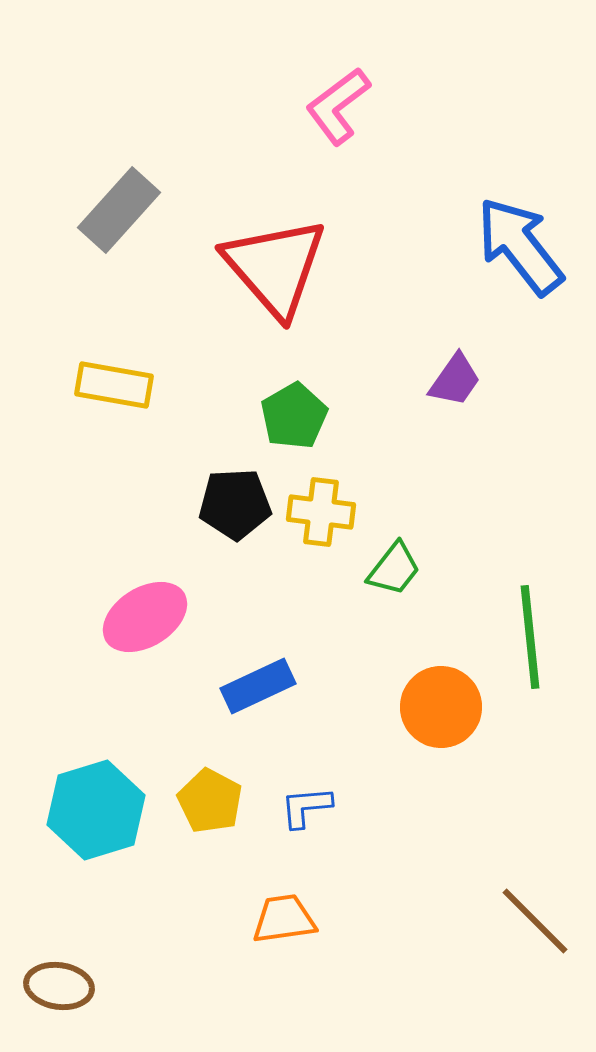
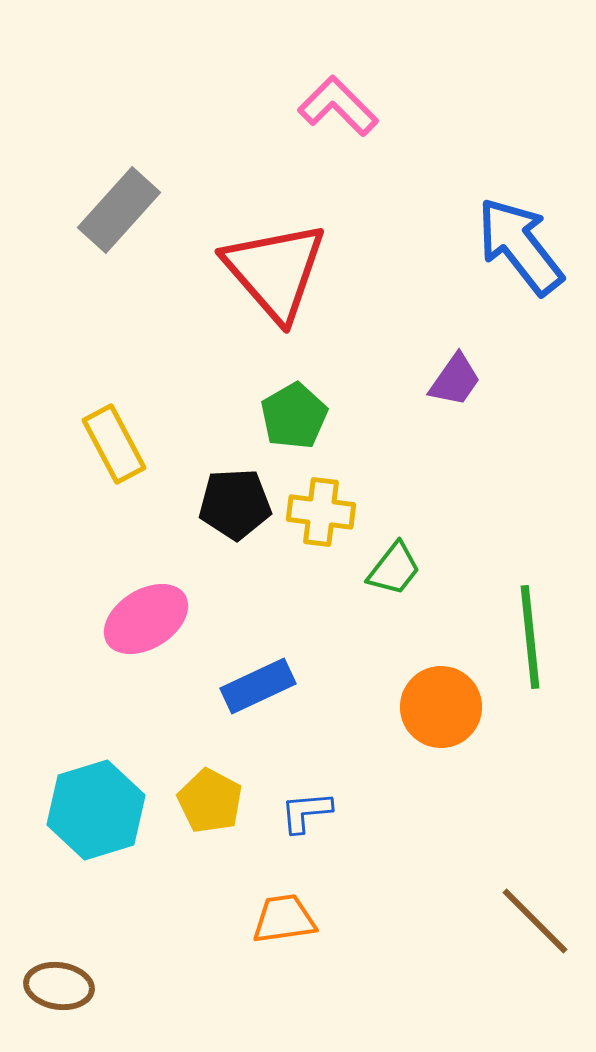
pink L-shape: rotated 82 degrees clockwise
red triangle: moved 4 px down
yellow rectangle: moved 59 px down; rotated 52 degrees clockwise
pink ellipse: moved 1 px right, 2 px down
blue L-shape: moved 5 px down
